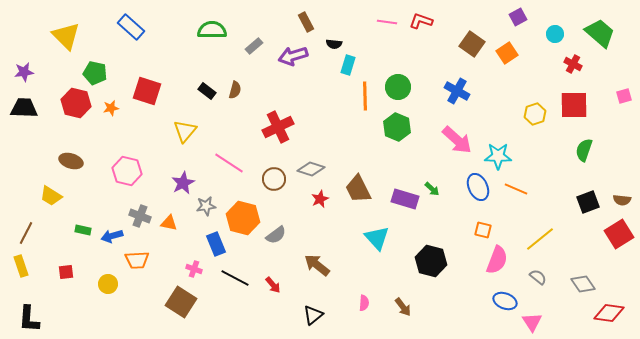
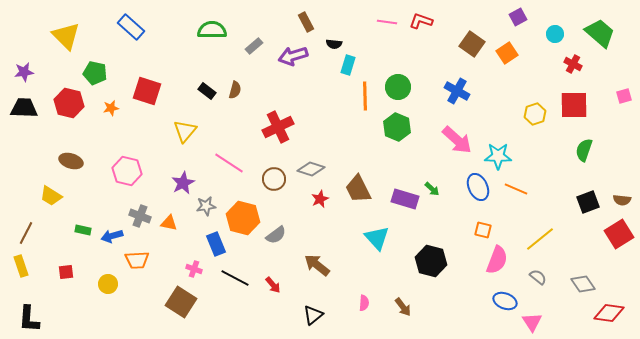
red hexagon at (76, 103): moved 7 px left
